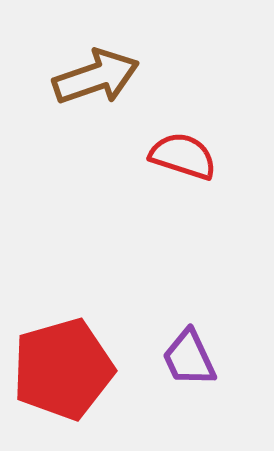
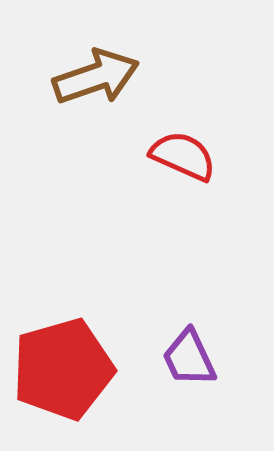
red semicircle: rotated 6 degrees clockwise
